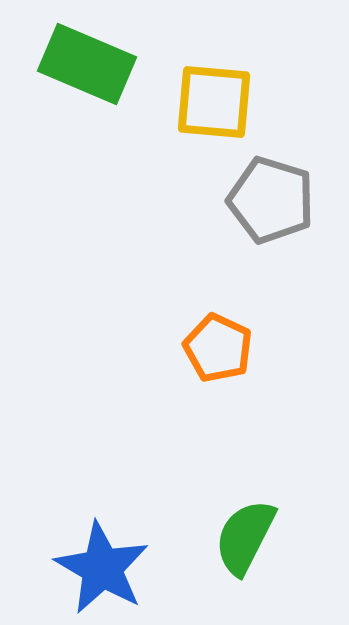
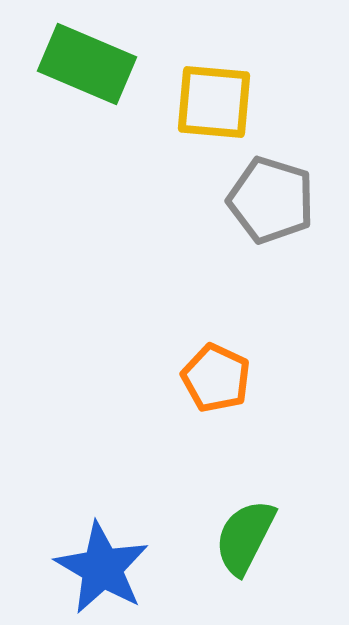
orange pentagon: moved 2 px left, 30 px down
